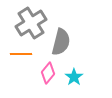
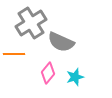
gray semicircle: rotated 100 degrees clockwise
orange line: moved 7 px left
cyan star: moved 1 px right; rotated 18 degrees clockwise
